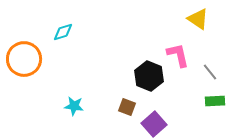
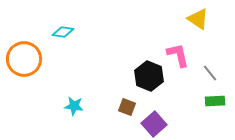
cyan diamond: rotated 25 degrees clockwise
gray line: moved 1 px down
